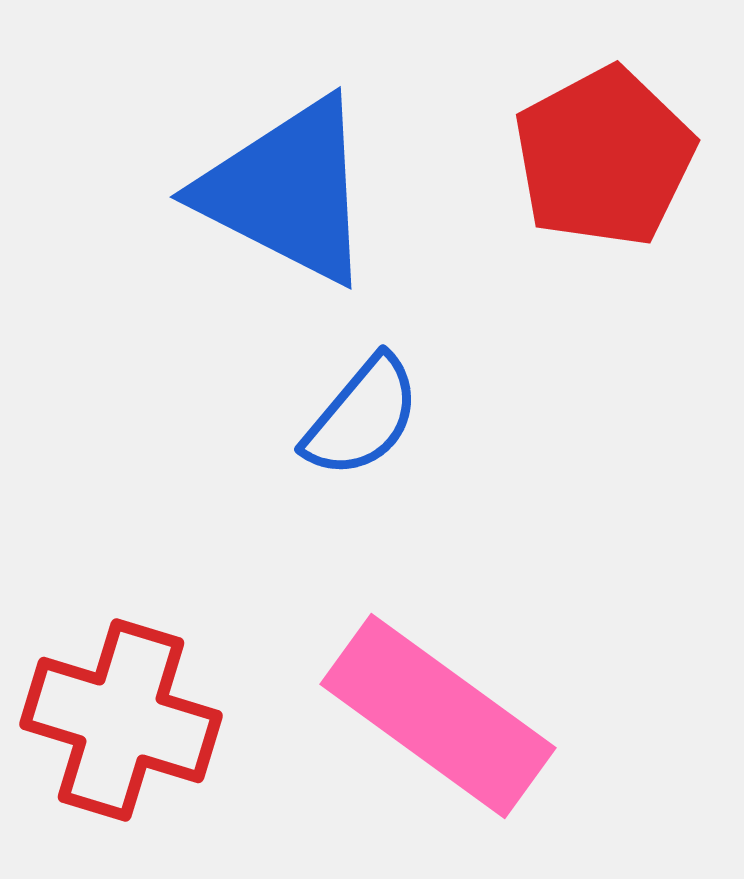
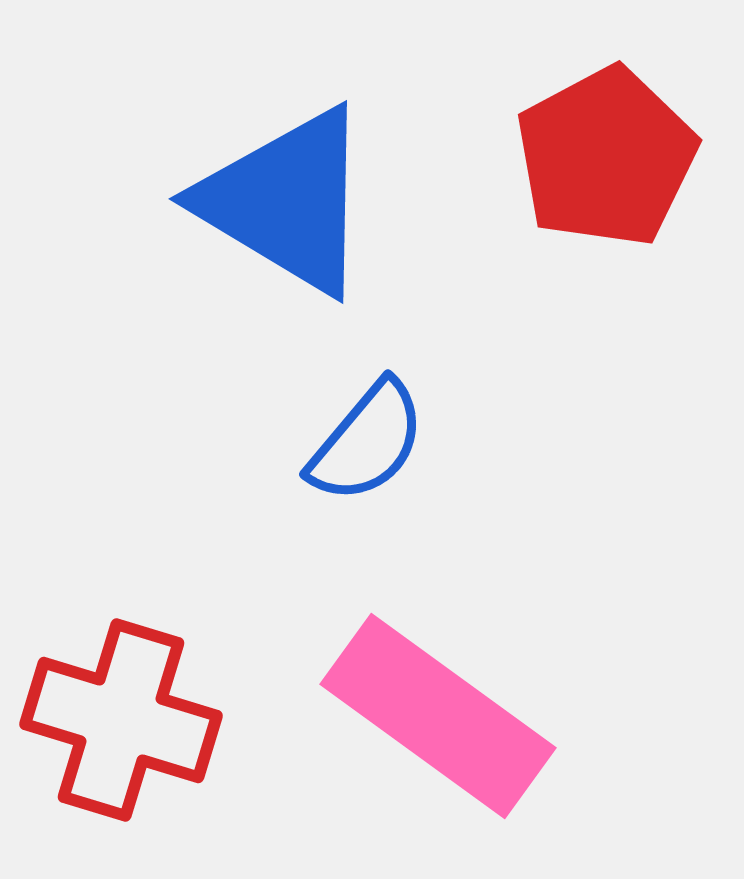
red pentagon: moved 2 px right
blue triangle: moved 1 px left, 10 px down; rotated 4 degrees clockwise
blue semicircle: moved 5 px right, 25 px down
